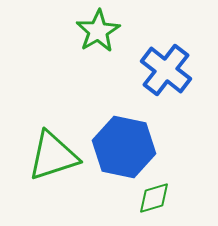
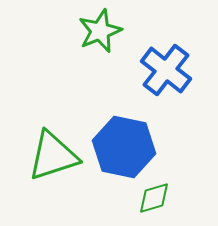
green star: moved 2 px right; rotated 9 degrees clockwise
